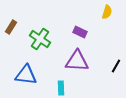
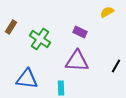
yellow semicircle: rotated 136 degrees counterclockwise
blue triangle: moved 1 px right, 4 px down
